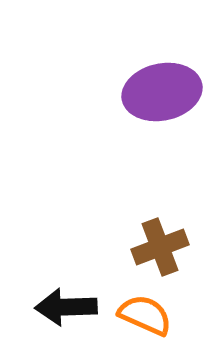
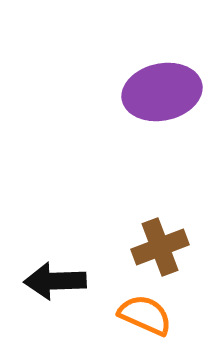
black arrow: moved 11 px left, 26 px up
